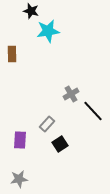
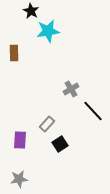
black star: rotated 14 degrees clockwise
brown rectangle: moved 2 px right, 1 px up
gray cross: moved 5 px up
